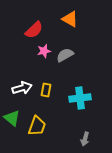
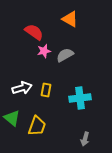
red semicircle: moved 2 px down; rotated 102 degrees counterclockwise
